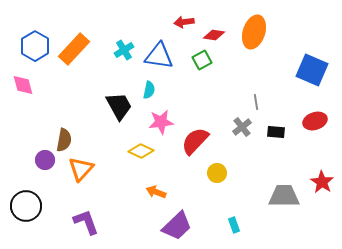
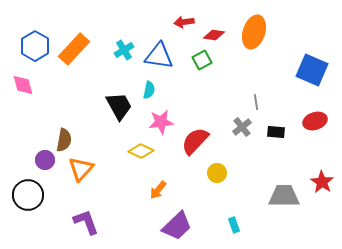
orange arrow: moved 2 px right, 2 px up; rotated 72 degrees counterclockwise
black circle: moved 2 px right, 11 px up
